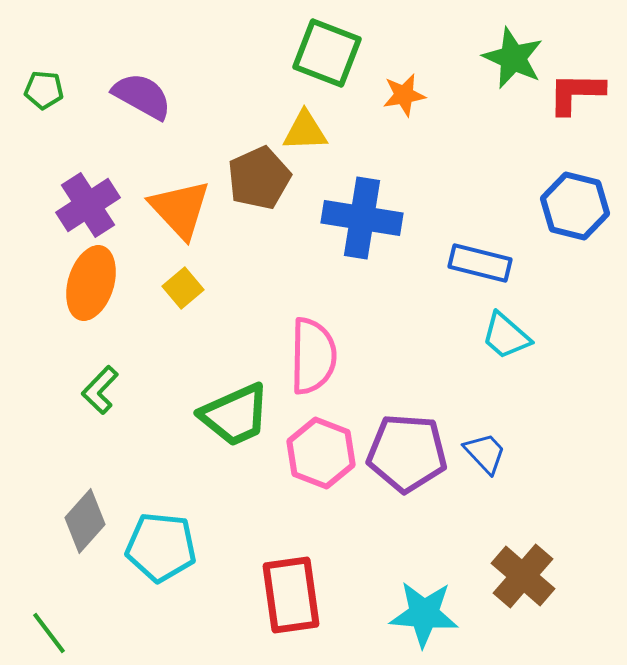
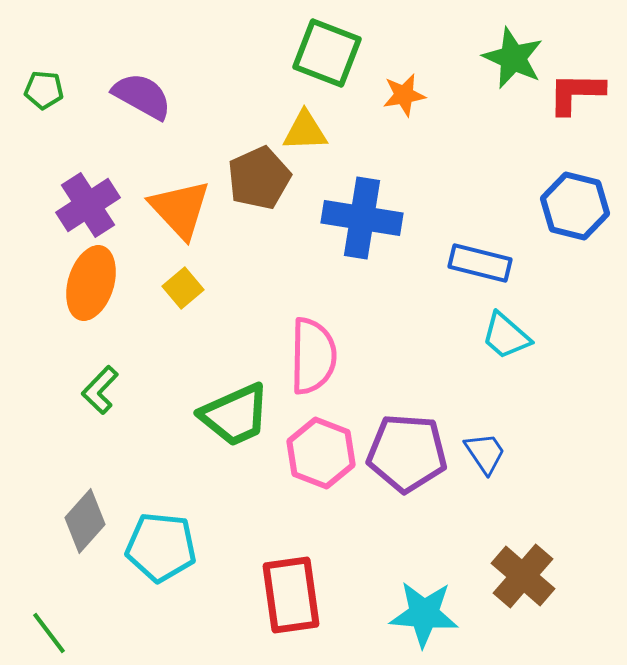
blue trapezoid: rotated 9 degrees clockwise
